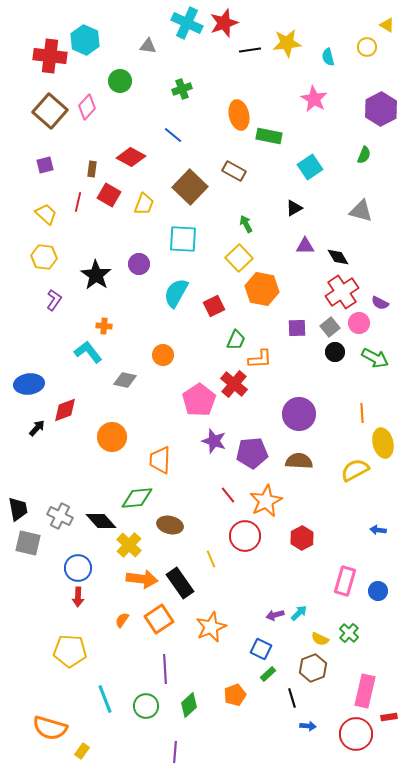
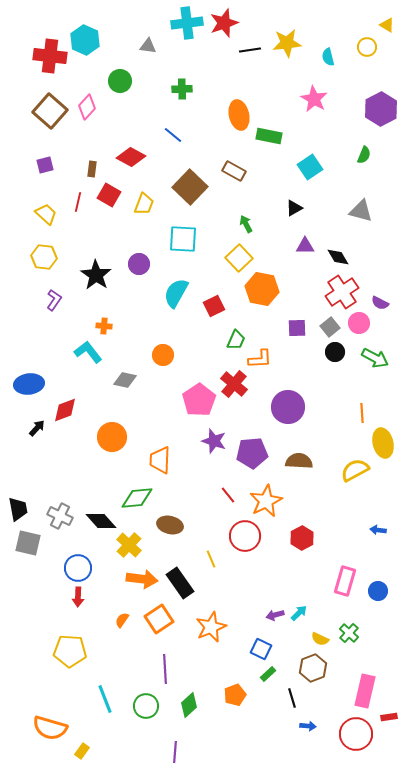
cyan cross at (187, 23): rotated 32 degrees counterclockwise
green cross at (182, 89): rotated 18 degrees clockwise
purple circle at (299, 414): moved 11 px left, 7 px up
